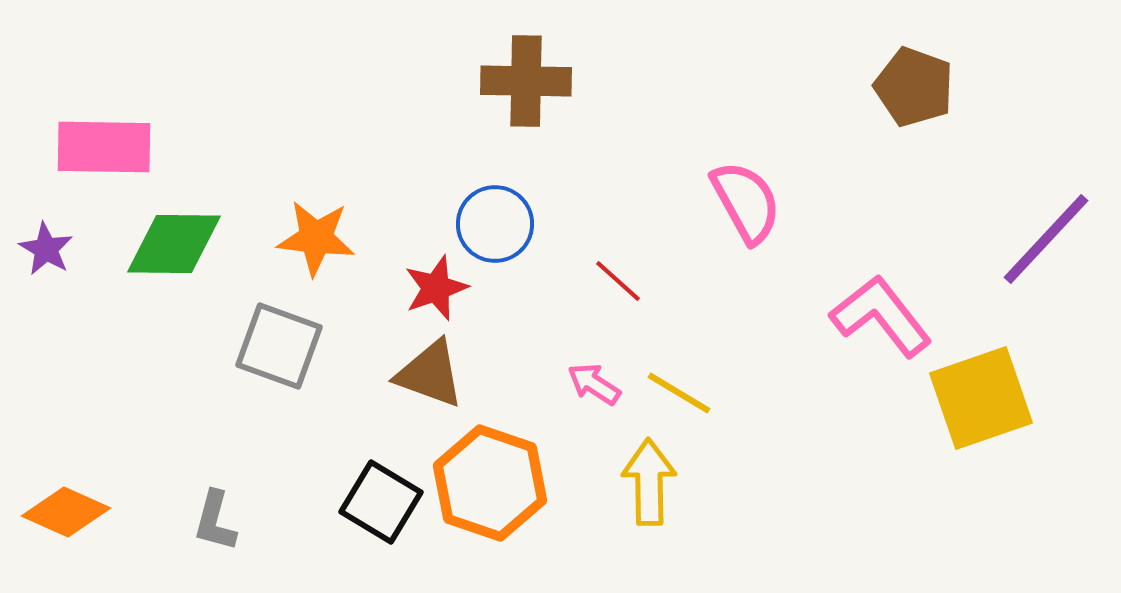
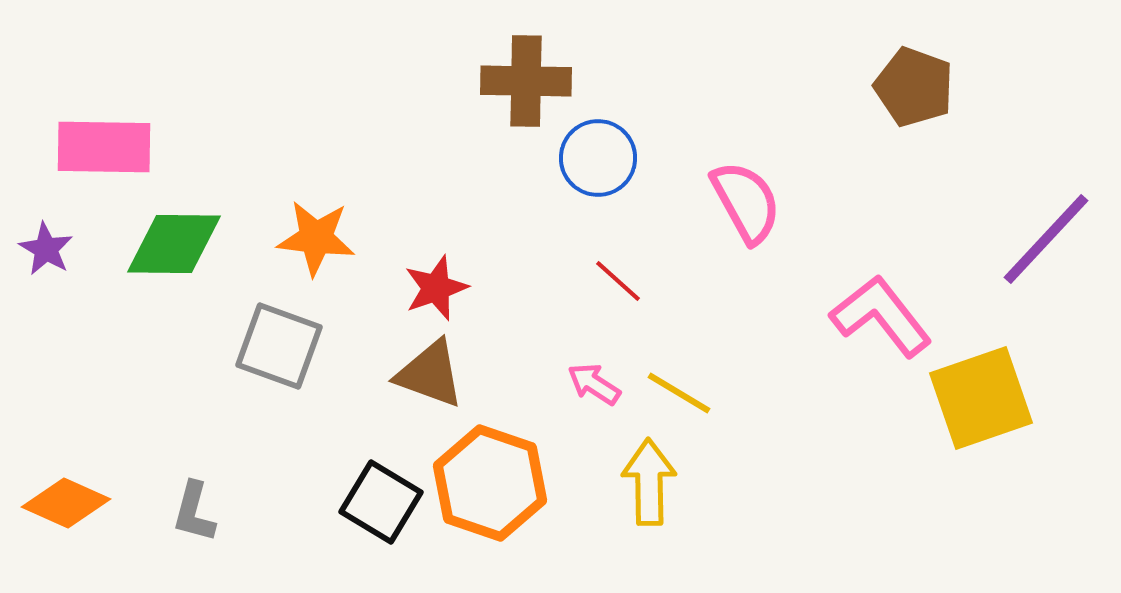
blue circle: moved 103 px right, 66 px up
orange diamond: moved 9 px up
gray L-shape: moved 21 px left, 9 px up
